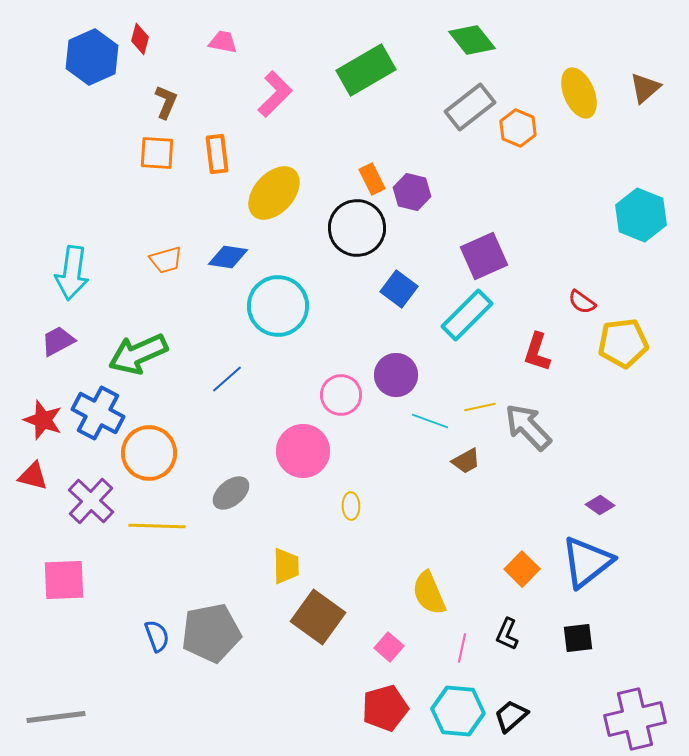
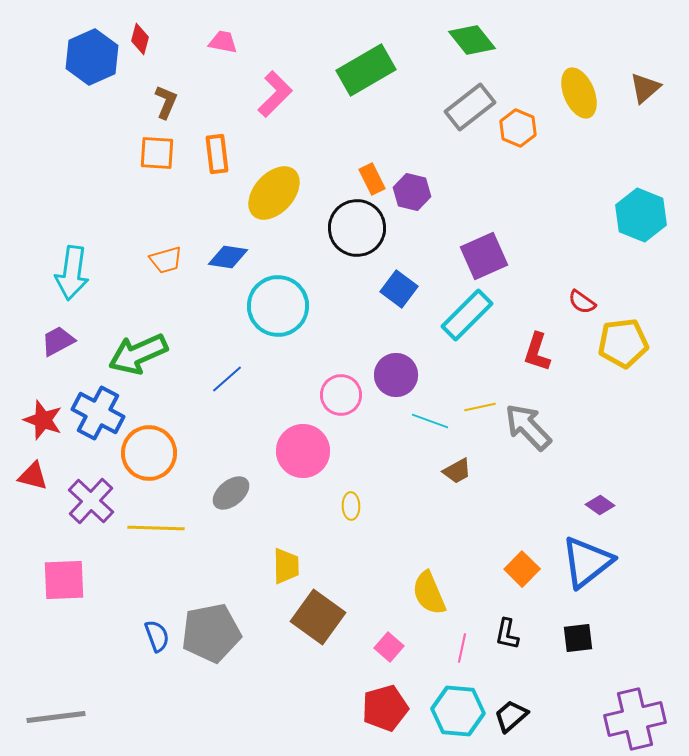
brown trapezoid at (466, 461): moved 9 px left, 10 px down
yellow line at (157, 526): moved 1 px left, 2 px down
black L-shape at (507, 634): rotated 12 degrees counterclockwise
